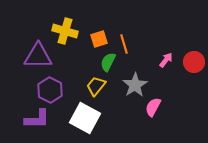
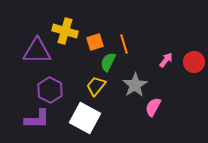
orange square: moved 4 px left, 3 px down
purple triangle: moved 1 px left, 5 px up
